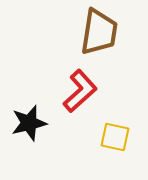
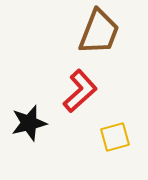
brown trapezoid: rotated 12 degrees clockwise
yellow square: rotated 28 degrees counterclockwise
